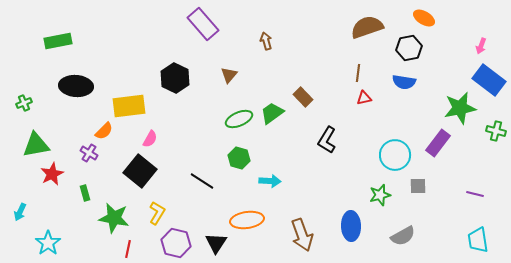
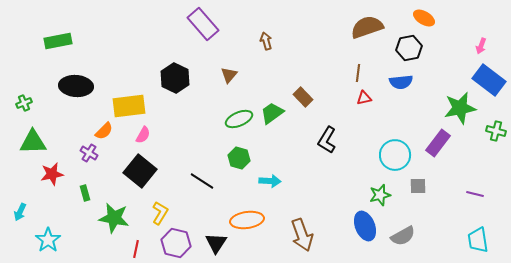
blue semicircle at (404, 82): moved 3 px left; rotated 15 degrees counterclockwise
pink semicircle at (150, 139): moved 7 px left, 4 px up
green triangle at (36, 145): moved 3 px left, 3 px up; rotated 8 degrees clockwise
red star at (52, 174): rotated 15 degrees clockwise
yellow L-shape at (157, 213): moved 3 px right
blue ellipse at (351, 226): moved 14 px right; rotated 20 degrees counterclockwise
cyan star at (48, 243): moved 3 px up
red line at (128, 249): moved 8 px right
